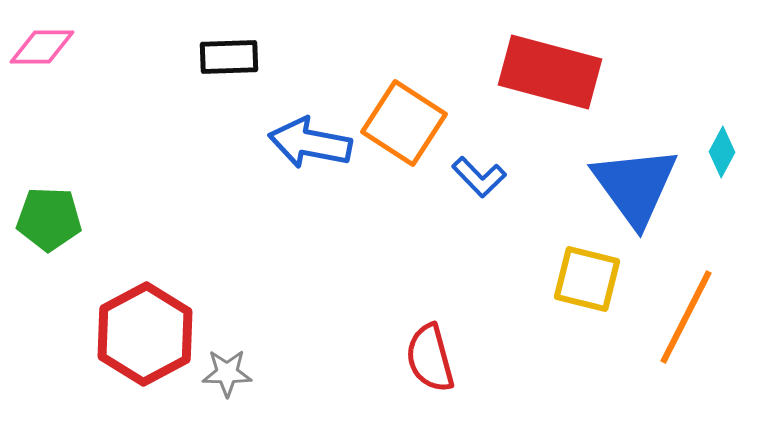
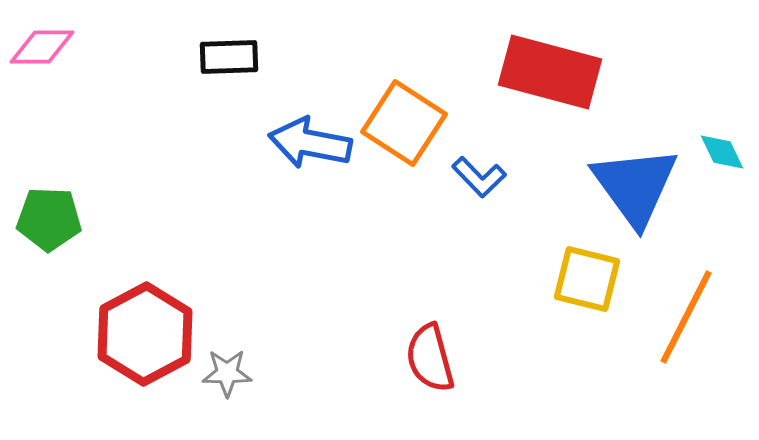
cyan diamond: rotated 54 degrees counterclockwise
